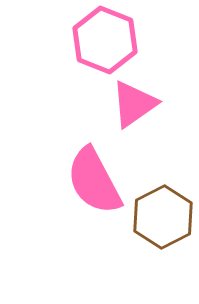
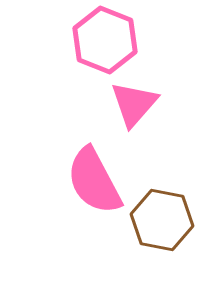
pink triangle: rotated 14 degrees counterclockwise
brown hexagon: moved 1 px left, 3 px down; rotated 22 degrees counterclockwise
